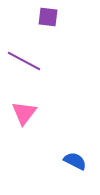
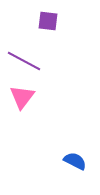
purple square: moved 4 px down
pink triangle: moved 2 px left, 16 px up
